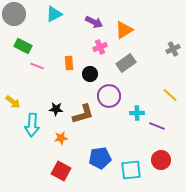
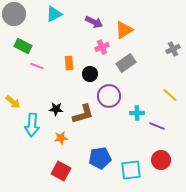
pink cross: moved 2 px right
